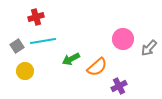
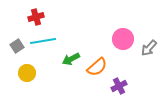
yellow circle: moved 2 px right, 2 px down
